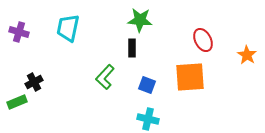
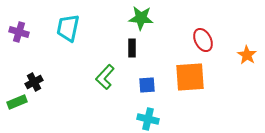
green star: moved 1 px right, 2 px up
blue square: rotated 24 degrees counterclockwise
